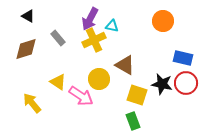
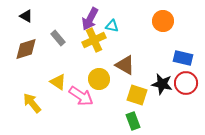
black triangle: moved 2 px left
